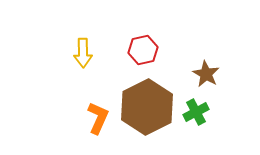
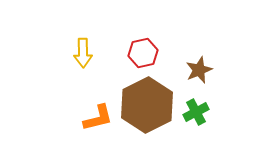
red hexagon: moved 3 px down
brown star: moved 7 px left, 4 px up; rotated 20 degrees clockwise
brown hexagon: moved 2 px up
orange L-shape: rotated 52 degrees clockwise
